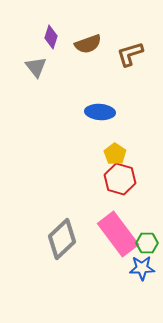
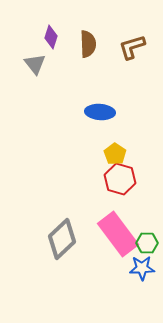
brown semicircle: rotated 72 degrees counterclockwise
brown L-shape: moved 2 px right, 7 px up
gray triangle: moved 1 px left, 3 px up
